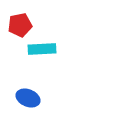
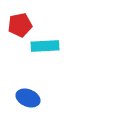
cyan rectangle: moved 3 px right, 3 px up
